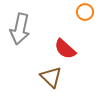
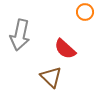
gray arrow: moved 6 px down
